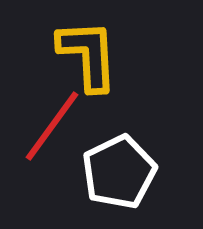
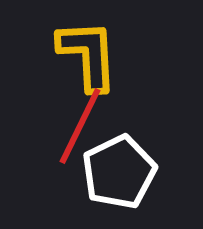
red line: moved 28 px right; rotated 10 degrees counterclockwise
